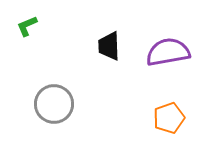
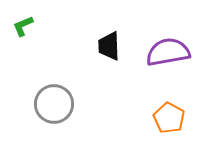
green L-shape: moved 4 px left
orange pentagon: rotated 24 degrees counterclockwise
